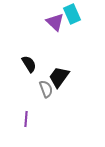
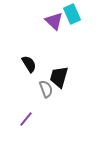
purple triangle: moved 1 px left, 1 px up
black trapezoid: rotated 20 degrees counterclockwise
purple line: rotated 35 degrees clockwise
